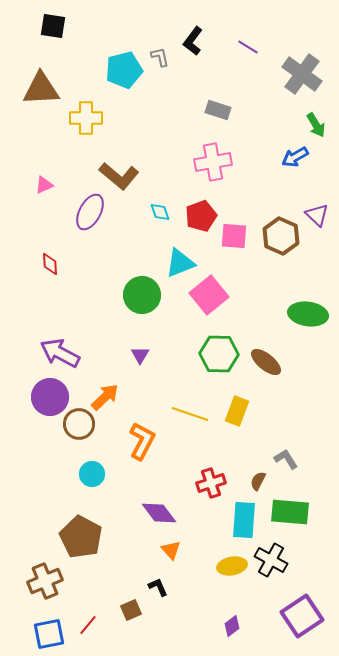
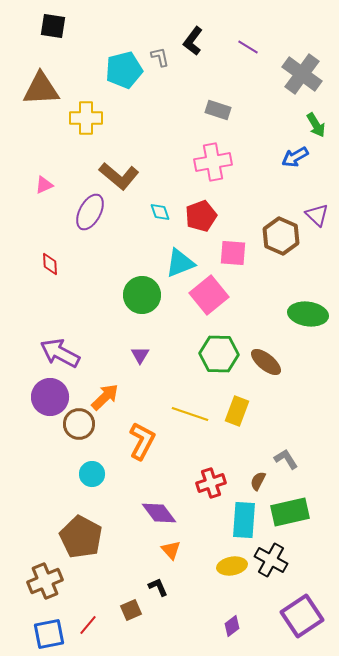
pink square at (234, 236): moved 1 px left, 17 px down
green rectangle at (290, 512): rotated 18 degrees counterclockwise
